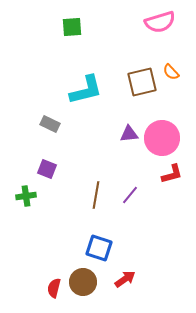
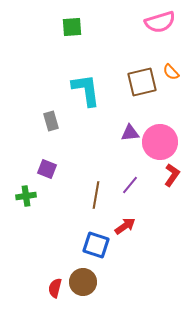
cyan L-shape: rotated 84 degrees counterclockwise
gray rectangle: moved 1 px right, 3 px up; rotated 48 degrees clockwise
purple triangle: moved 1 px right, 1 px up
pink circle: moved 2 px left, 4 px down
red L-shape: moved 1 px down; rotated 40 degrees counterclockwise
purple line: moved 10 px up
blue square: moved 3 px left, 3 px up
red arrow: moved 53 px up
red semicircle: moved 1 px right
